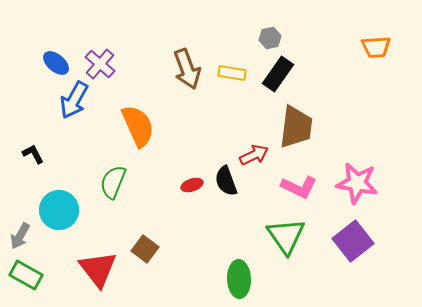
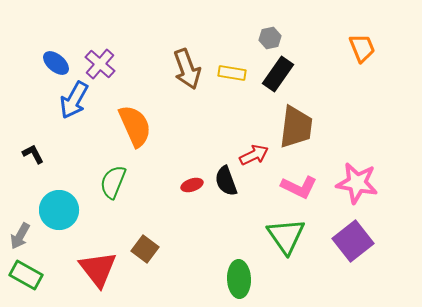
orange trapezoid: moved 14 px left, 1 px down; rotated 108 degrees counterclockwise
orange semicircle: moved 3 px left
